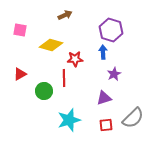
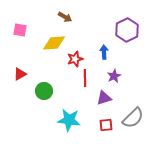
brown arrow: moved 2 px down; rotated 56 degrees clockwise
purple hexagon: moved 16 px right; rotated 15 degrees clockwise
yellow diamond: moved 3 px right, 2 px up; rotated 20 degrees counterclockwise
blue arrow: moved 1 px right
red star: rotated 14 degrees counterclockwise
purple star: moved 2 px down
red line: moved 21 px right
cyan star: rotated 25 degrees clockwise
